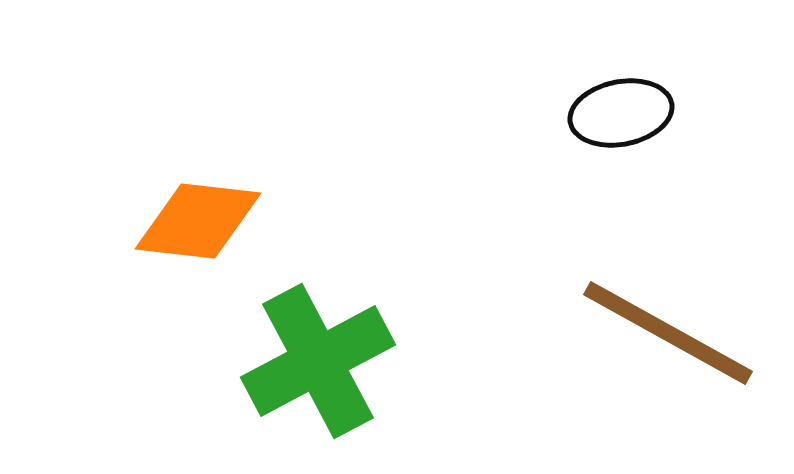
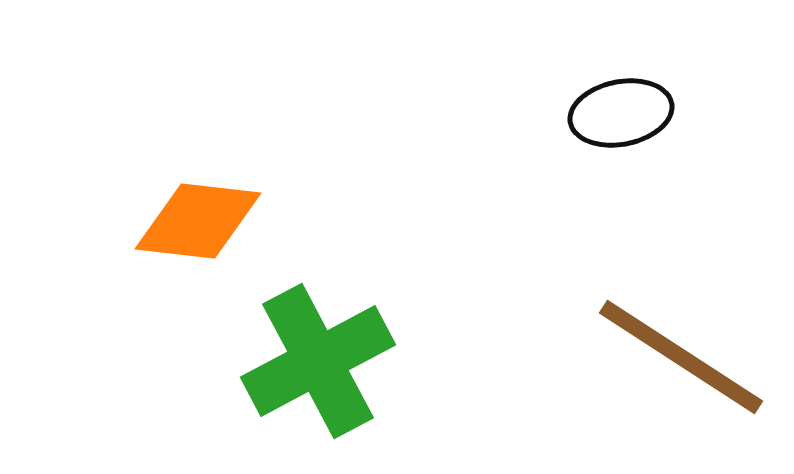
brown line: moved 13 px right, 24 px down; rotated 4 degrees clockwise
